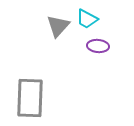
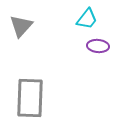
cyan trapezoid: rotated 80 degrees counterclockwise
gray triangle: moved 37 px left
